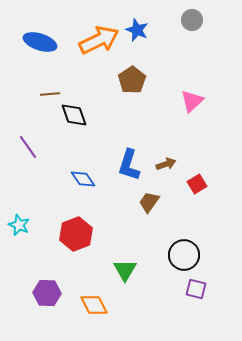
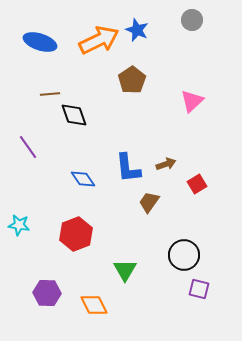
blue L-shape: moved 1 px left, 3 px down; rotated 24 degrees counterclockwise
cyan star: rotated 15 degrees counterclockwise
purple square: moved 3 px right
